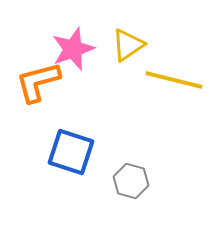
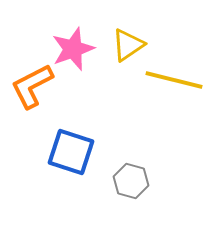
orange L-shape: moved 6 px left, 4 px down; rotated 12 degrees counterclockwise
